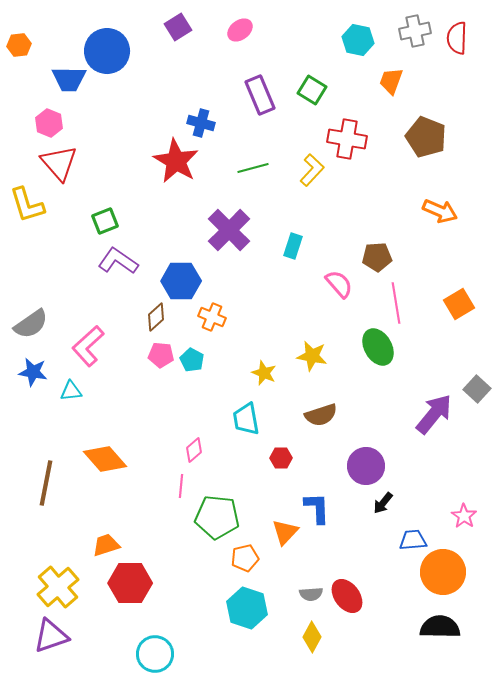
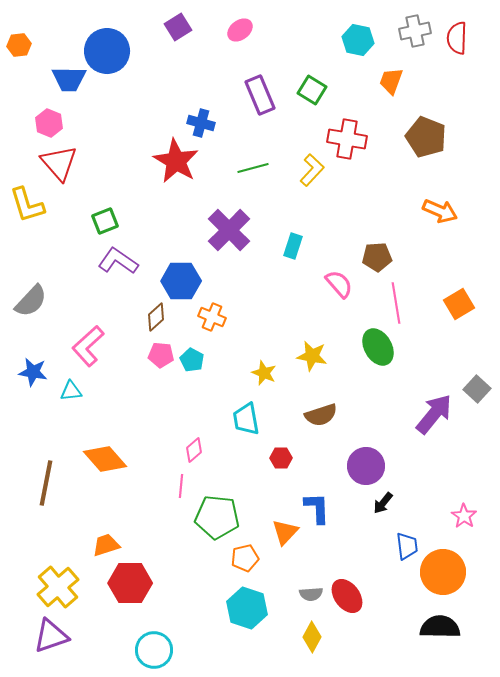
gray semicircle at (31, 324): moved 23 px up; rotated 12 degrees counterclockwise
blue trapezoid at (413, 540): moved 6 px left, 6 px down; rotated 88 degrees clockwise
cyan circle at (155, 654): moved 1 px left, 4 px up
